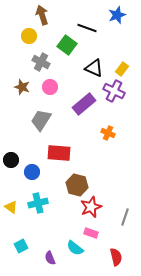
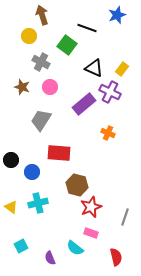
purple cross: moved 4 px left, 1 px down
